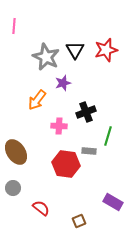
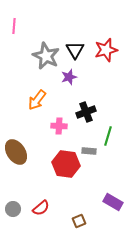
gray star: moved 1 px up
purple star: moved 6 px right, 6 px up
gray circle: moved 21 px down
red semicircle: rotated 102 degrees clockwise
